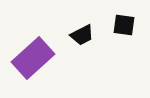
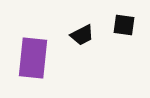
purple rectangle: rotated 42 degrees counterclockwise
